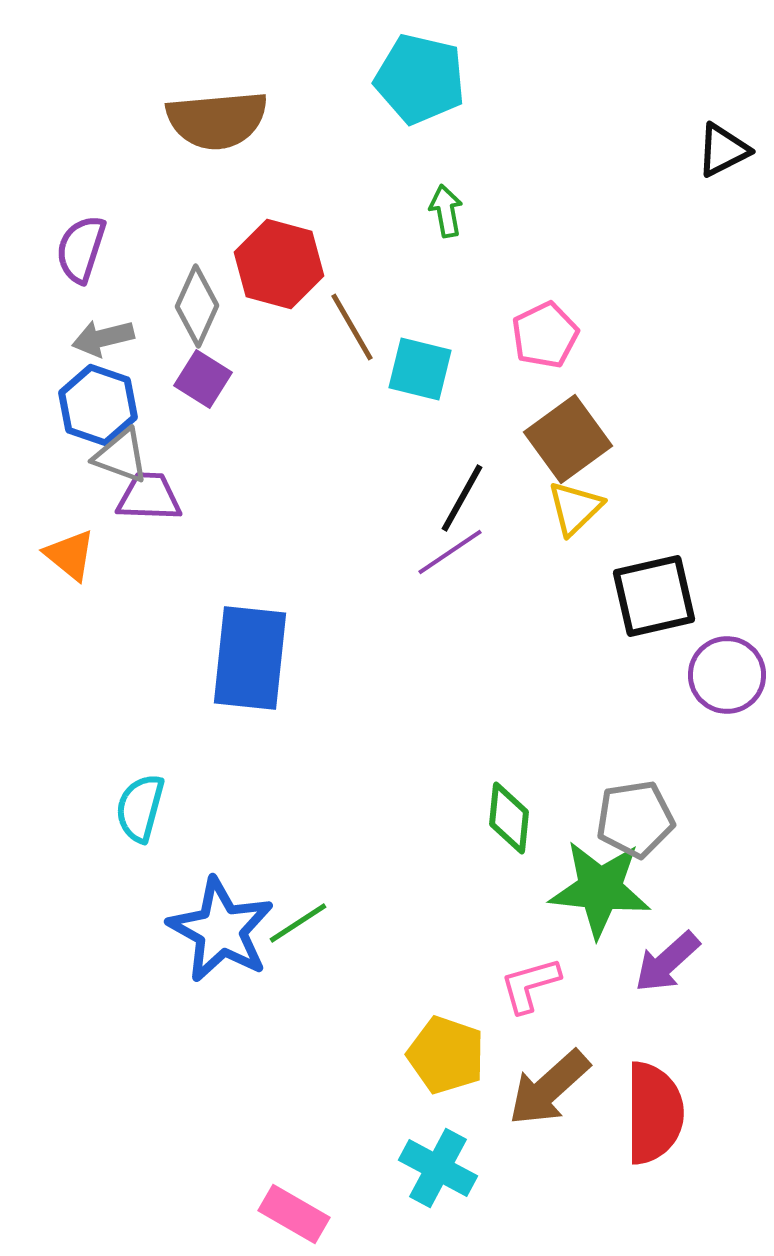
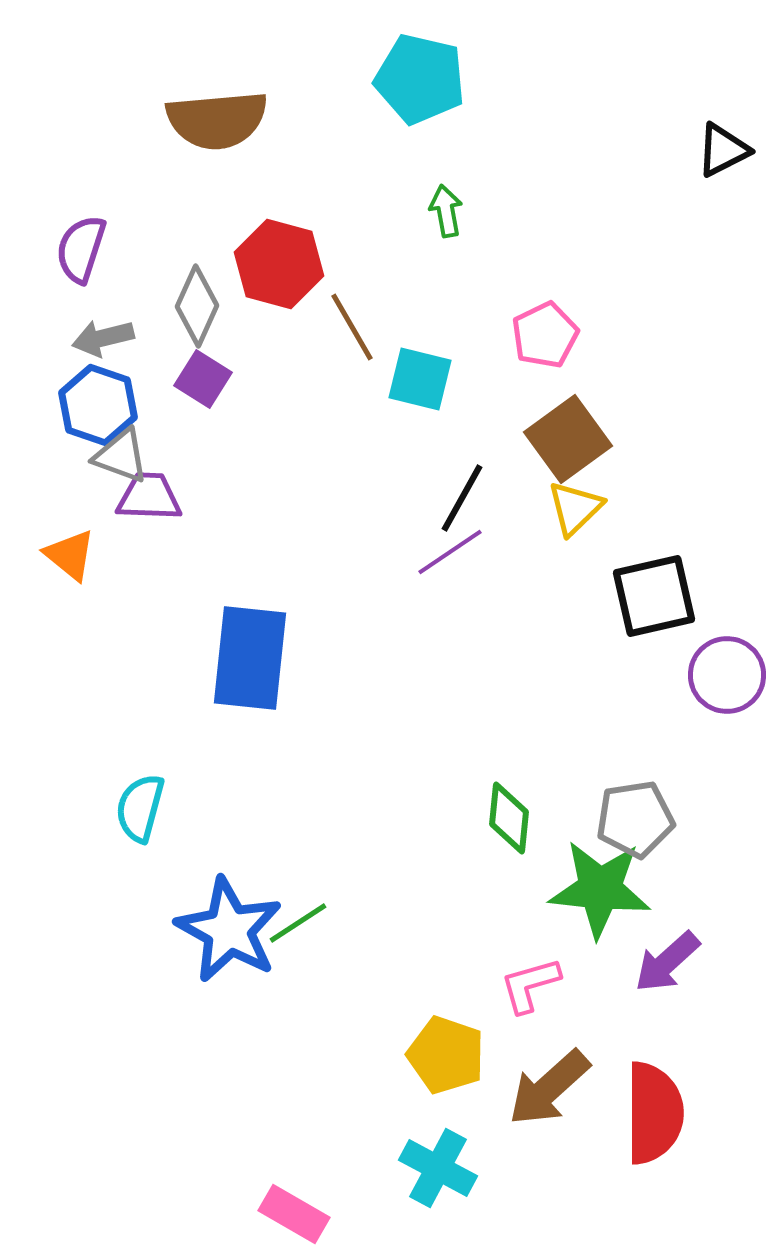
cyan square: moved 10 px down
blue star: moved 8 px right
